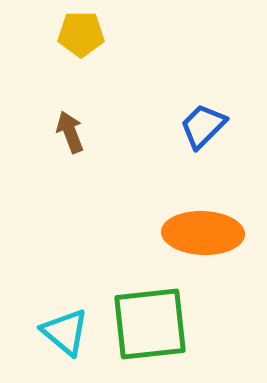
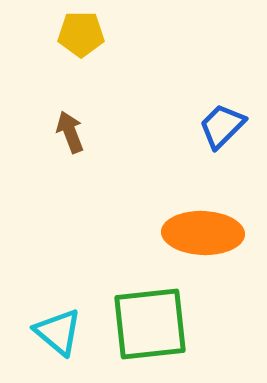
blue trapezoid: moved 19 px right
cyan triangle: moved 7 px left
